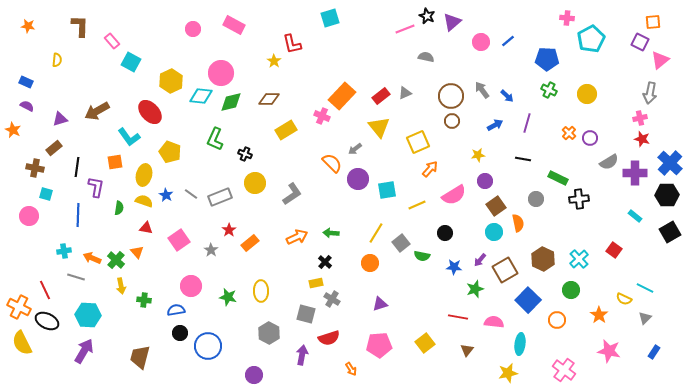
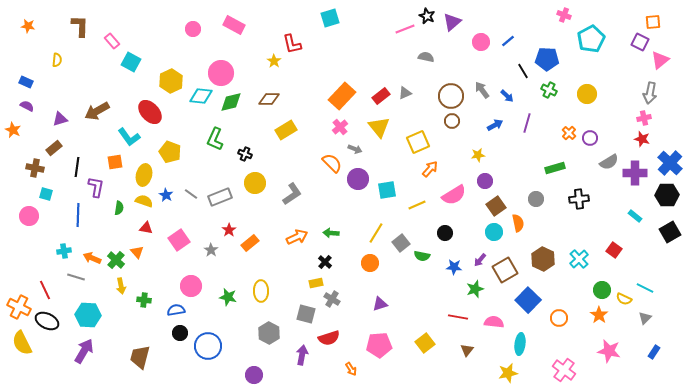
pink cross at (567, 18): moved 3 px left, 3 px up; rotated 16 degrees clockwise
pink cross at (322, 116): moved 18 px right, 11 px down; rotated 28 degrees clockwise
pink cross at (640, 118): moved 4 px right
gray arrow at (355, 149): rotated 120 degrees counterclockwise
black line at (523, 159): moved 88 px up; rotated 49 degrees clockwise
green rectangle at (558, 178): moved 3 px left, 10 px up; rotated 42 degrees counterclockwise
green circle at (571, 290): moved 31 px right
orange circle at (557, 320): moved 2 px right, 2 px up
